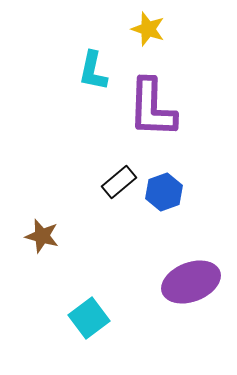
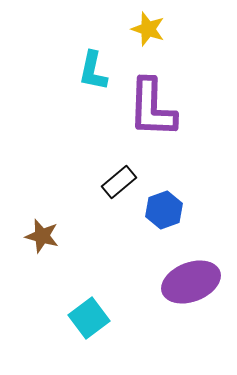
blue hexagon: moved 18 px down
